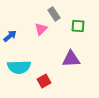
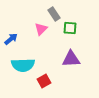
green square: moved 8 px left, 2 px down
blue arrow: moved 1 px right, 3 px down
cyan semicircle: moved 4 px right, 2 px up
